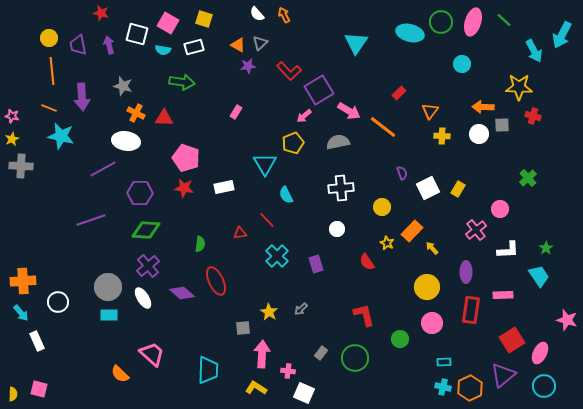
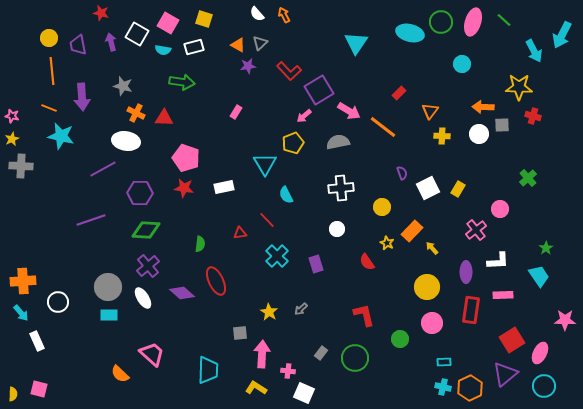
white square at (137, 34): rotated 15 degrees clockwise
purple arrow at (109, 45): moved 2 px right, 3 px up
white L-shape at (508, 250): moved 10 px left, 11 px down
pink star at (567, 320): moved 2 px left; rotated 15 degrees counterclockwise
gray square at (243, 328): moved 3 px left, 5 px down
purple triangle at (503, 375): moved 2 px right, 1 px up
